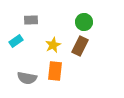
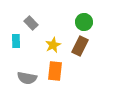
gray rectangle: moved 3 px down; rotated 48 degrees clockwise
cyan rectangle: rotated 56 degrees counterclockwise
